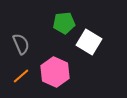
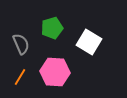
green pentagon: moved 12 px left, 5 px down; rotated 10 degrees counterclockwise
pink hexagon: rotated 20 degrees counterclockwise
orange line: moved 1 px left, 1 px down; rotated 18 degrees counterclockwise
